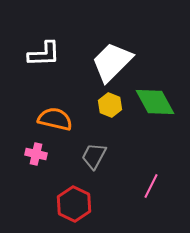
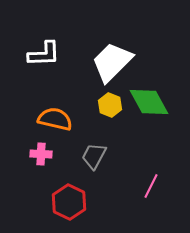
green diamond: moved 6 px left
pink cross: moved 5 px right; rotated 10 degrees counterclockwise
red hexagon: moved 5 px left, 2 px up
